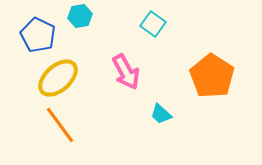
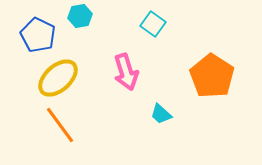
pink arrow: rotated 12 degrees clockwise
